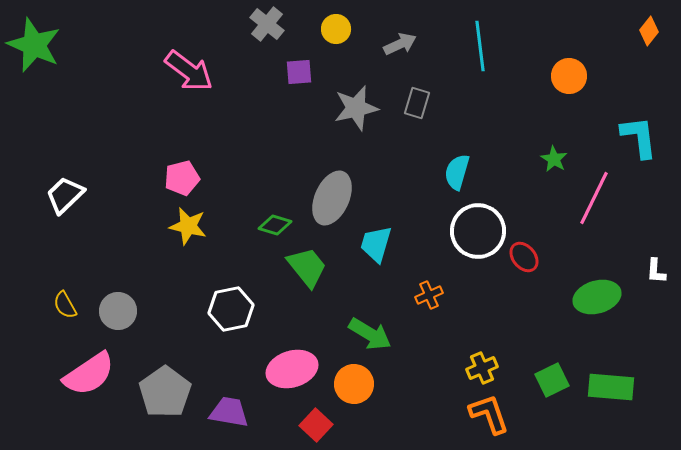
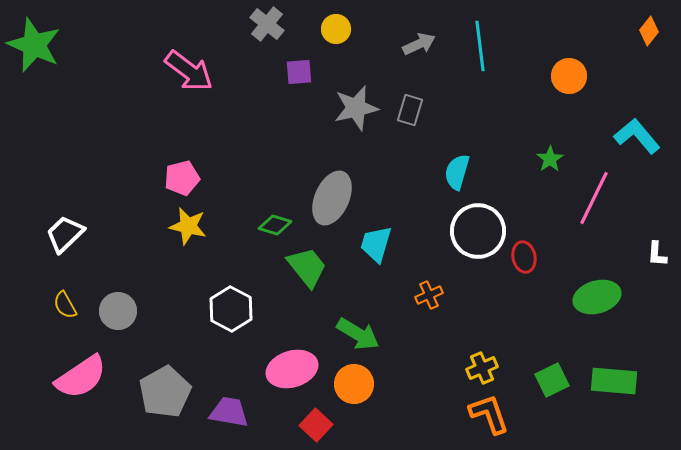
gray arrow at (400, 44): moved 19 px right
gray rectangle at (417, 103): moved 7 px left, 7 px down
cyan L-shape at (639, 137): moved 2 px left, 1 px up; rotated 33 degrees counterclockwise
green star at (554, 159): moved 4 px left; rotated 8 degrees clockwise
white trapezoid at (65, 195): moved 39 px down
red ellipse at (524, 257): rotated 28 degrees clockwise
white L-shape at (656, 271): moved 1 px right, 17 px up
white hexagon at (231, 309): rotated 21 degrees counterclockwise
green arrow at (370, 334): moved 12 px left
pink semicircle at (89, 374): moved 8 px left, 3 px down
green rectangle at (611, 387): moved 3 px right, 6 px up
gray pentagon at (165, 392): rotated 6 degrees clockwise
